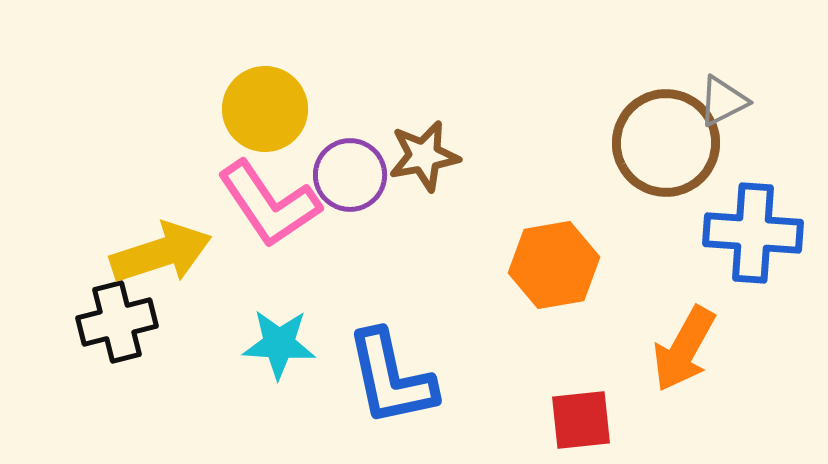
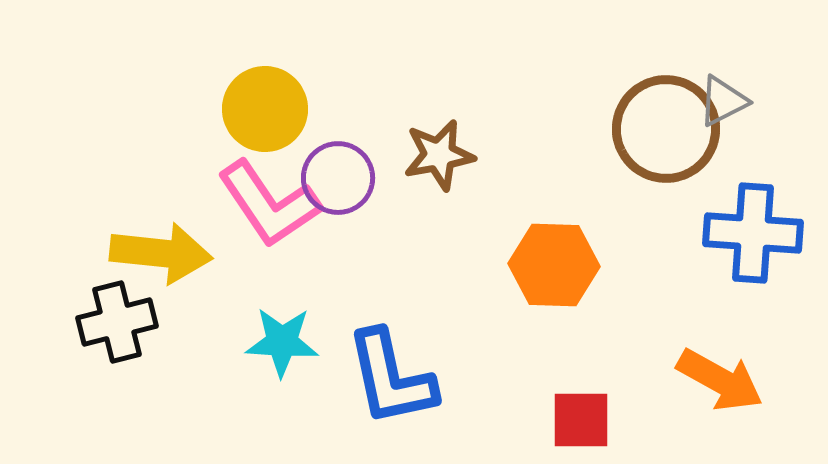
brown circle: moved 14 px up
brown star: moved 15 px right, 1 px up
purple circle: moved 12 px left, 3 px down
yellow arrow: rotated 24 degrees clockwise
orange hexagon: rotated 12 degrees clockwise
cyan star: moved 3 px right, 2 px up
orange arrow: moved 36 px right, 31 px down; rotated 90 degrees counterclockwise
red square: rotated 6 degrees clockwise
